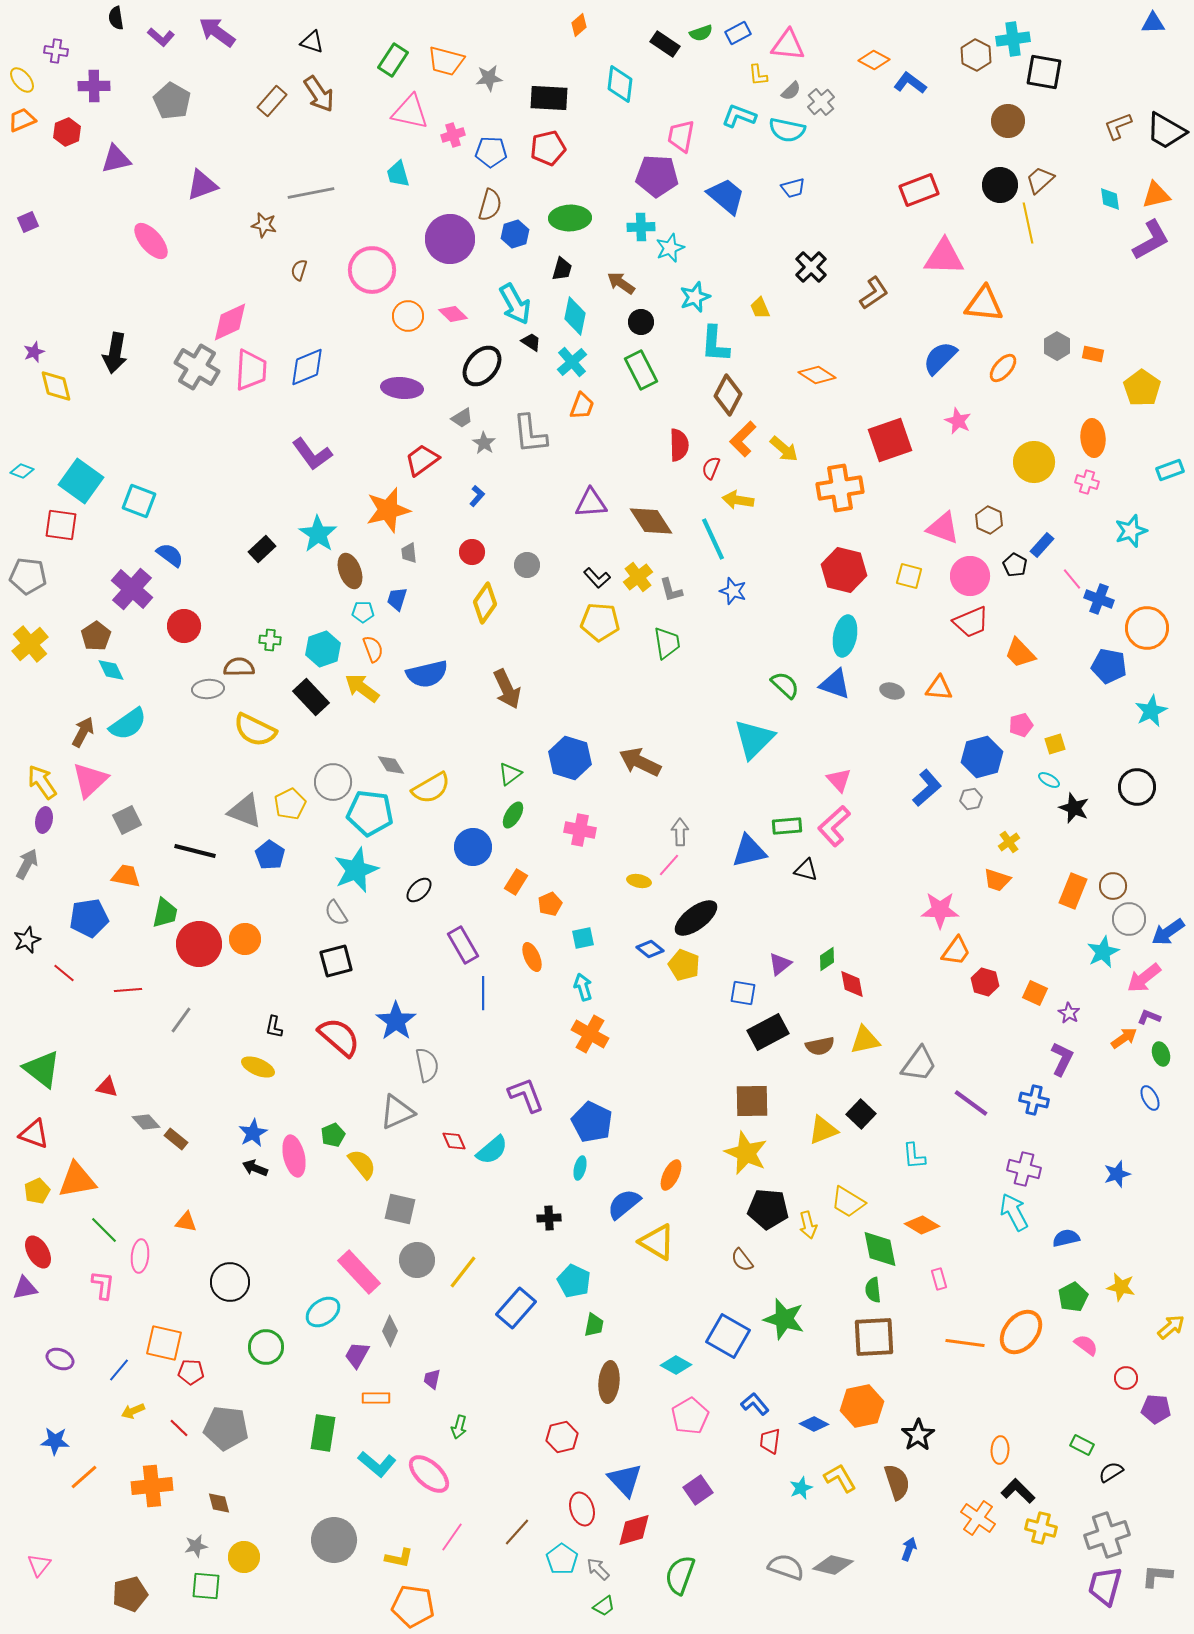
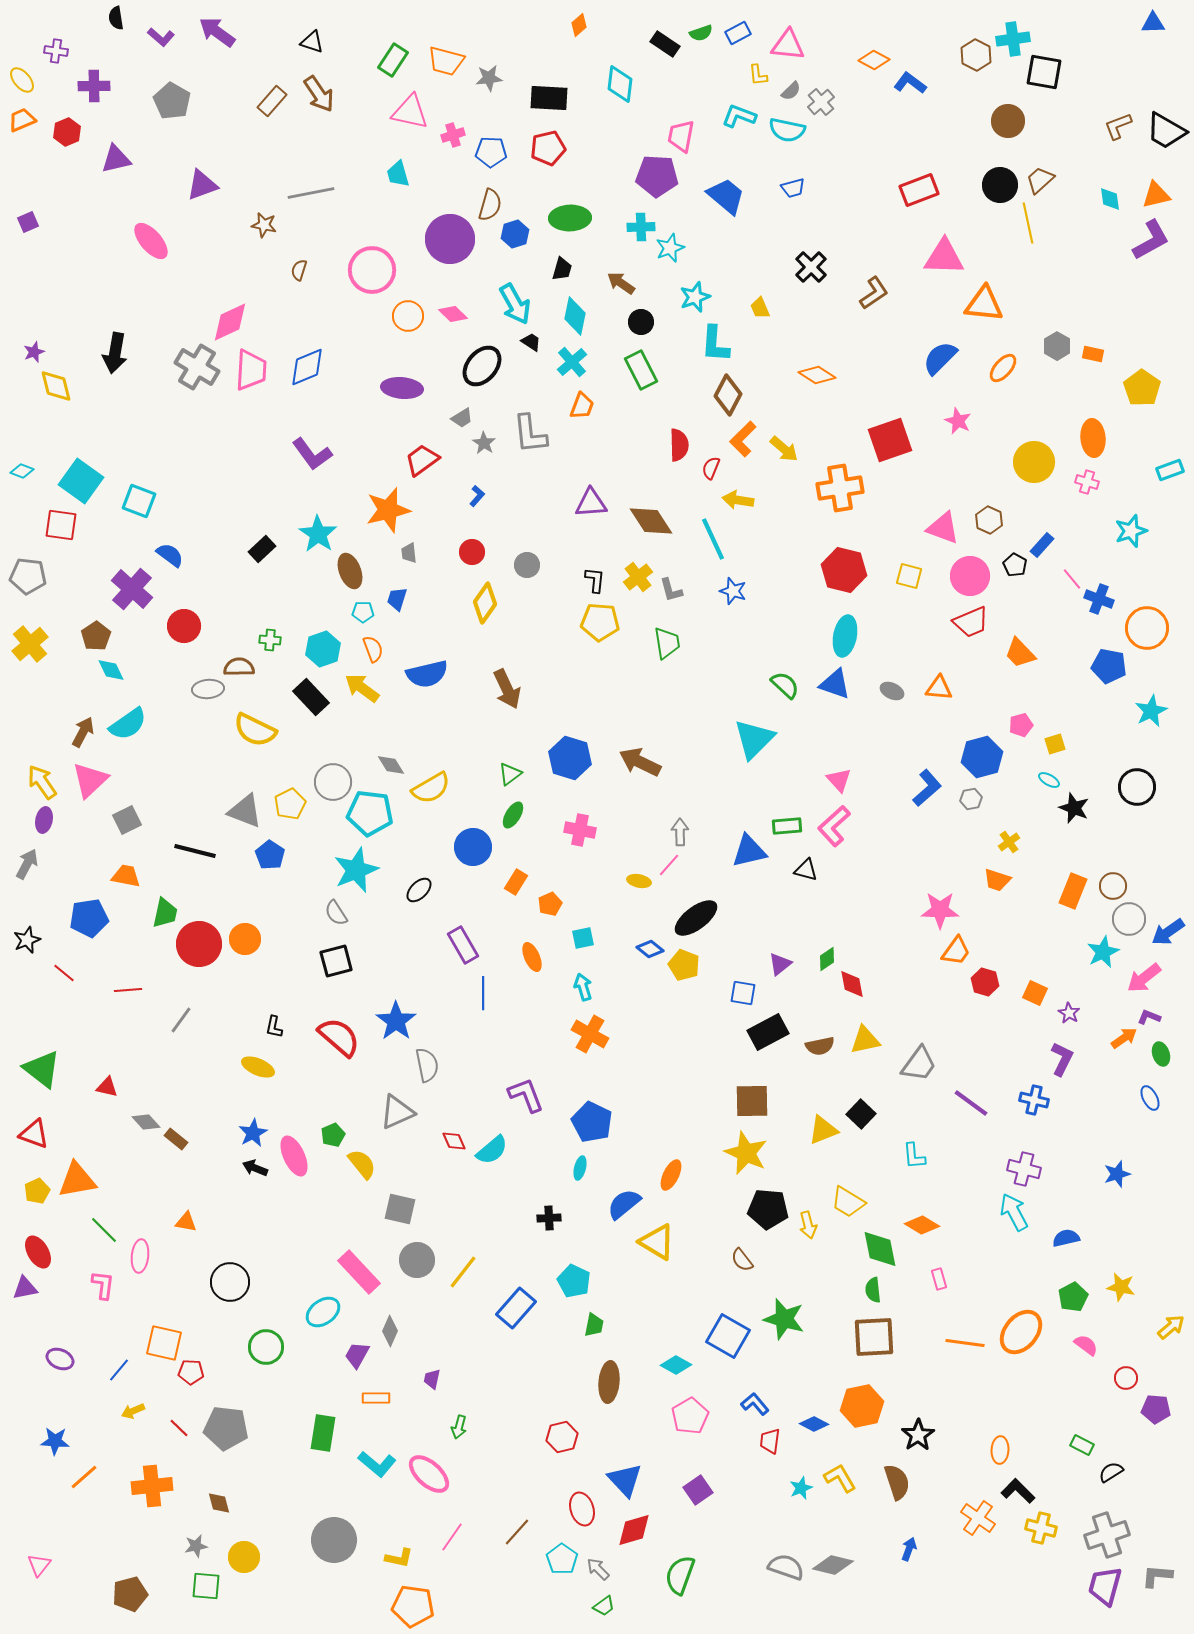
black L-shape at (597, 578): moved 2 px left, 2 px down; rotated 132 degrees counterclockwise
gray ellipse at (892, 691): rotated 10 degrees clockwise
pink ellipse at (294, 1156): rotated 12 degrees counterclockwise
